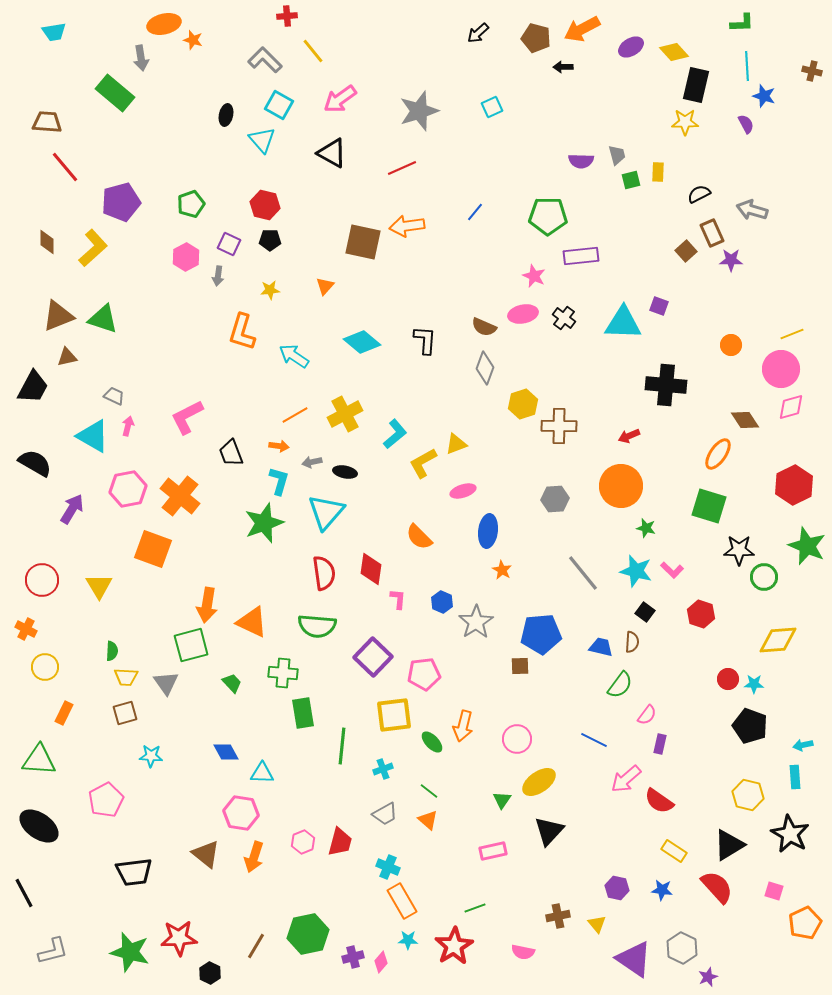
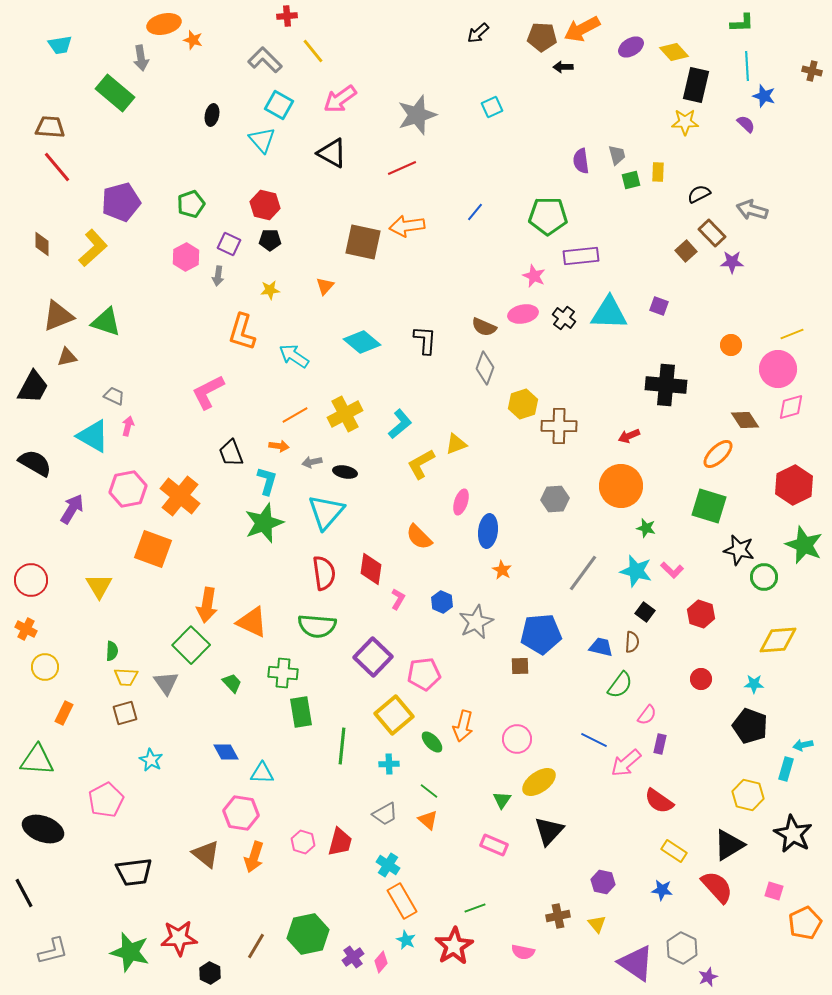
cyan trapezoid at (54, 32): moved 6 px right, 13 px down
brown pentagon at (536, 38): moved 6 px right, 1 px up; rotated 12 degrees counterclockwise
gray star at (419, 111): moved 2 px left, 4 px down
black ellipse at (226, 115): moved 14 px left
brown trapezoid at (47, 122): moved 3 px right, 5 px down
purple semicircle at (746, 124): rotated 18 degrees counterclockwise
purple semicircle at (581, 161): rotated 80 degrees clockwise
red line at (65, 167): moved 8 px left
brown rectangle at (712, 233): rotated 20 degrees counterclockwise
brown diamond at (47, 242): moved 5 px left, 2 px down
purple star at (731, 260): moved 1 px right, 2 px down
green triangle at (103, 319): moved 3 px right, 3 px down
cyan triangle at (623, 323): moved 14 px left, 10 px up
pink circle at (781, 369): moved 3 px left
pink L-shape at (187, 417): moved 21 px right, 25 px up
cyan L-shape at (395, 434): moved 5 px right, 10 px up
orange ellipse at (718, 454): rotated 12 degrees clockwise
yellow L-shape at (423, 463): moved 2 px left, 1 px down
cyan L-shape at (279, 481): moved 12 px left
pink ellipse at (463, 491): moved 2 px left, 11 px down; rotated 55 degrees counterclockwise
green star at (807, 546): moved 3 px left, 1 px up
black star at (739, 550): rotated 12 degrees clockwise
gray line at (583, 573): rotated 75 degrees clockwise
red circle at (42, 580): moved 11 px left
pink L-shape at (398, 599): rotated 25 degrees clockwise
gray star at (476, 622): rotated 8 degrees clockwise
green square at (191, 645): rotated 30 degrees counterclockwise
red circle at (728, 679): moved 27 px left
green rectangle at (303, 713): moved 2 px left, 1 px up
yellow square at (394, 715): rotated 33 degrees counterclockwise
cyan star at (151, 756): moved 4 px down; rotated 25 degrees clockwise
green triangle at (39, 760): moved 2 px left
cyan cross at (383, 769): moved 6 px right, 5 px up; rotated 18 degrees clockwise
cyan rectangle at (795, 777): moved 9 px left, 8 px up; rotated 20 degrees clockwise
pink arrow at (626, 779): moved 16 px up
black ellipse at (39, 826): moved 4 px right, 3 px down; rotated 15 degrees counterclockwise
black star at (790, 834): moved 3 px right
pink hexagon at (303, 842): rotated 20 degrees counterclockwise
pink rectangle at (493, 851): moved 1 px right, 6 px up; rotated 36 degrees clockwise
cyan cross at (388, 867): moved 2 px up; rotated 10 degrees clockwise
purple hexagon at (617, 888): moved 14 px left, 6 px up
cyan star at (408, 940): moved 2 px left; rotated 24 degrees clockwise
purple cross at (353, 957): rotated 20 degrees counterclockwise
purple triangle at (634, 959): moved 2 px right, 4 px down
